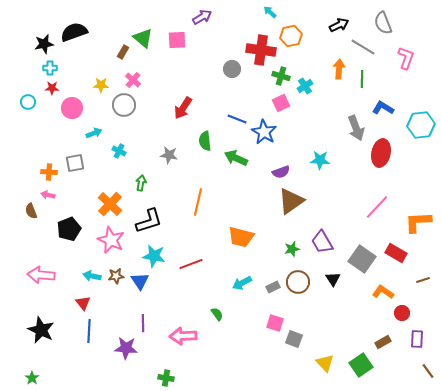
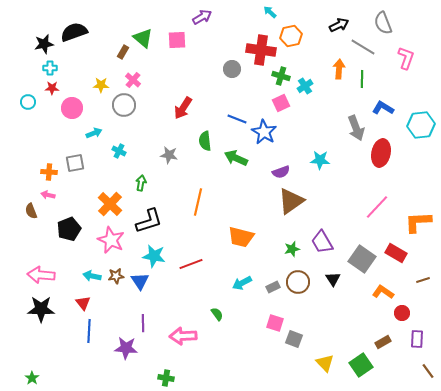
black star at (41, 330): moved 21 px up; rotated 24 degrees counterclockwise
